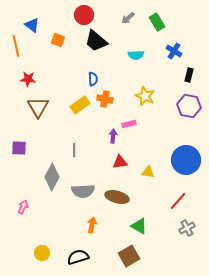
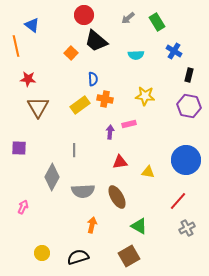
orange square: moved 13 px right, 13 px down; rotated 24 degrees clockwise
yellow star: rotated 18 degrees counterclockwise
purple arrow: moved 3 px left, 4 px up
brown ellipse: rotated 45 degrees clockwise
